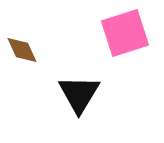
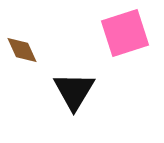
black triangle: moved 5 px left, 3 px up
